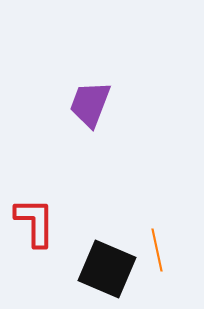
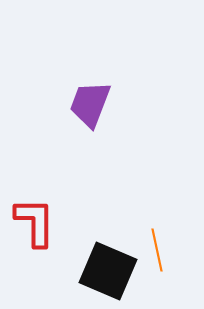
black square: moved 1 px right, 2 px down
